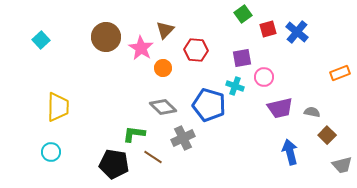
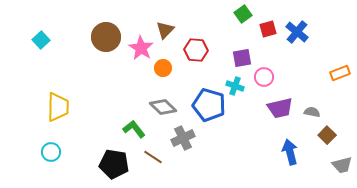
green L-shape: moved 5 px up; rotated 45 degrees clockwise
